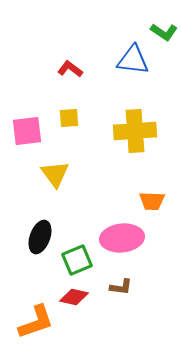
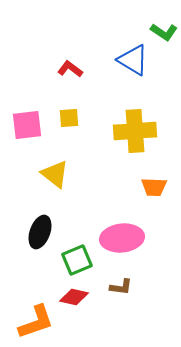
blue triangle: rotated 24 degrees clockwise
pink square: moved 6 px up
yellow triangle: rotated 16 degrees counterclockwise
orange trapezoid: moved 2 px right, 14 px up
black ellipse: moved 5 px up
